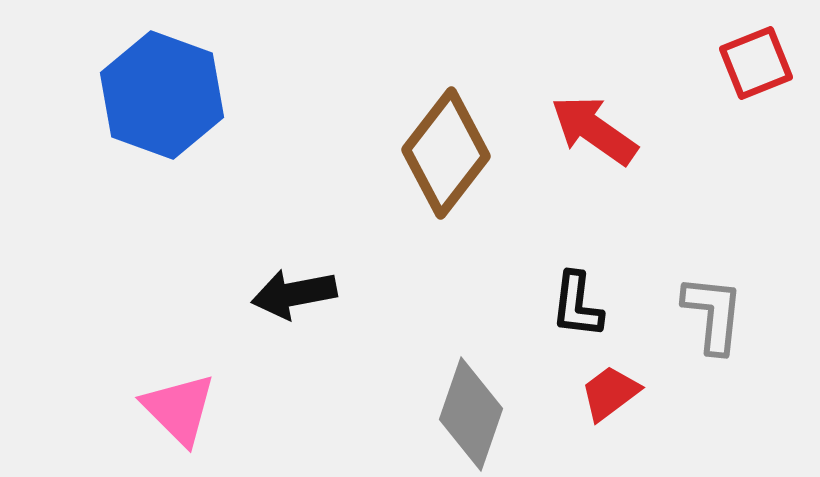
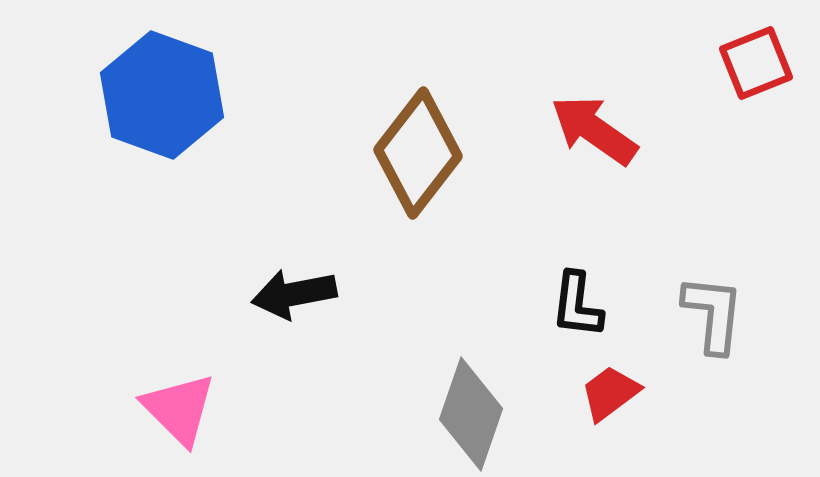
brown diamond: moved 28 px left
